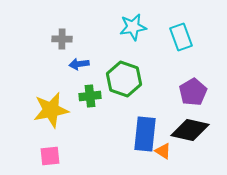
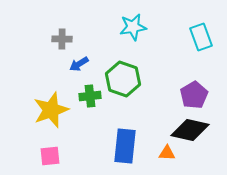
cyan rectangle: moved 20 px right
blue arrow: rotated 24 degrees counterclockwise
green hexagon: moved 1 px left
purple pentagon: moved 1 px right, 3 px down
yellow star: rotated 9 degrees counterclockwise
blue rectangle: moved 20 px left, 12 px down
orange triangle: moved 4 px right, 2 px down; rotated 30 degrees counterclockwise
